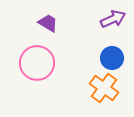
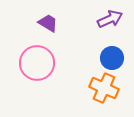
purple arrow: moved 3 px left
orange cross: rotated 12 degrees counterclockwise
